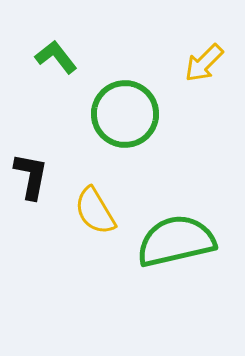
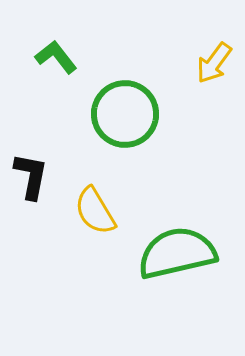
yellow arrow: moved 10 px right; rotated 9 degrees counterclockwise
green semicircle: moved 1 px right, 12 px down
